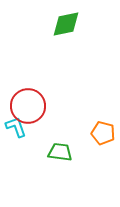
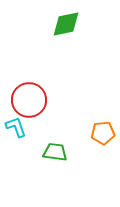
red circle: moved 1 px right, 6 px up
orange pentagon: rotated 20 degrees counterclockwise
green trapezoid: moved 5 px left
